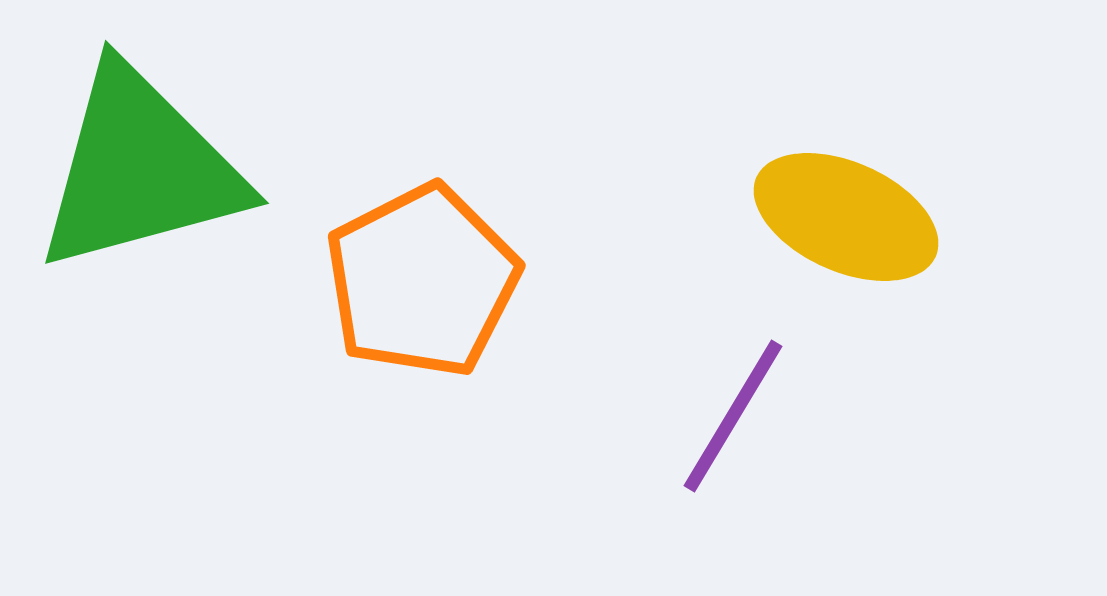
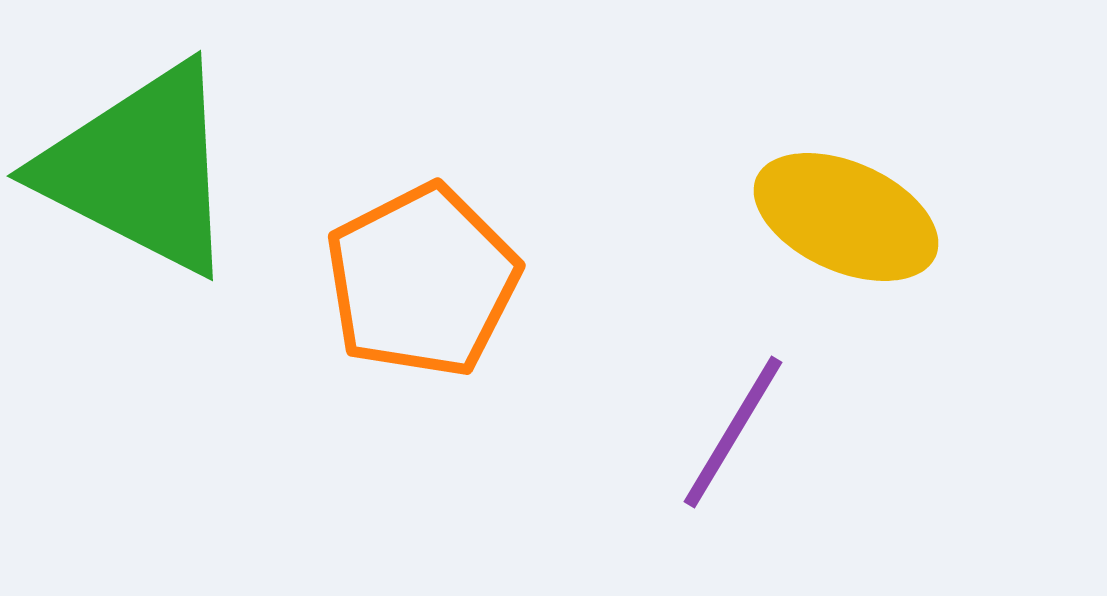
green triangle: rotated 42 degrees clockwise
purple line: moved 16 px down
